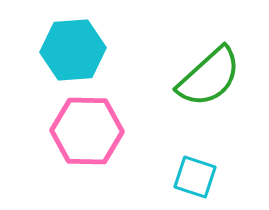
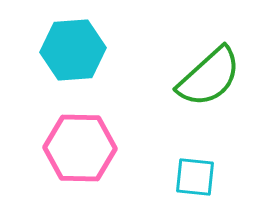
pink hexagon: moved 7 px left, 17 px down
cyan square: rotated 12 degrees counterclockwise
